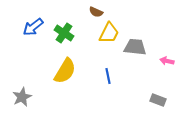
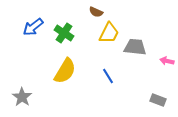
blue line: rotated 21 degrees counterclockwise
gray star: rotated 12 degrees counterclockwise
